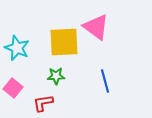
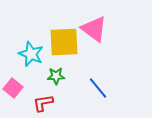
pink triangle: moved 2 px left, 2 px down
cyan star: moved 14 px right, 6 px down
blue line: moved 7 px left, 7 px down; rotated 25 degrees counterclockwise
